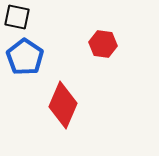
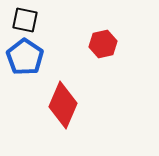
black square: moved 8 px right, 3 px down
red hexagon: rotated 20 degrees counterclockwise
